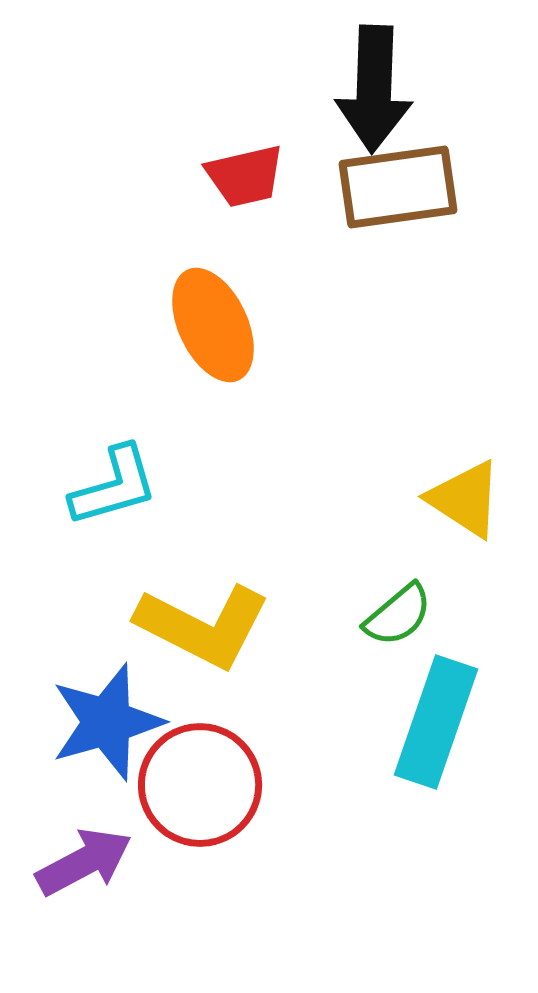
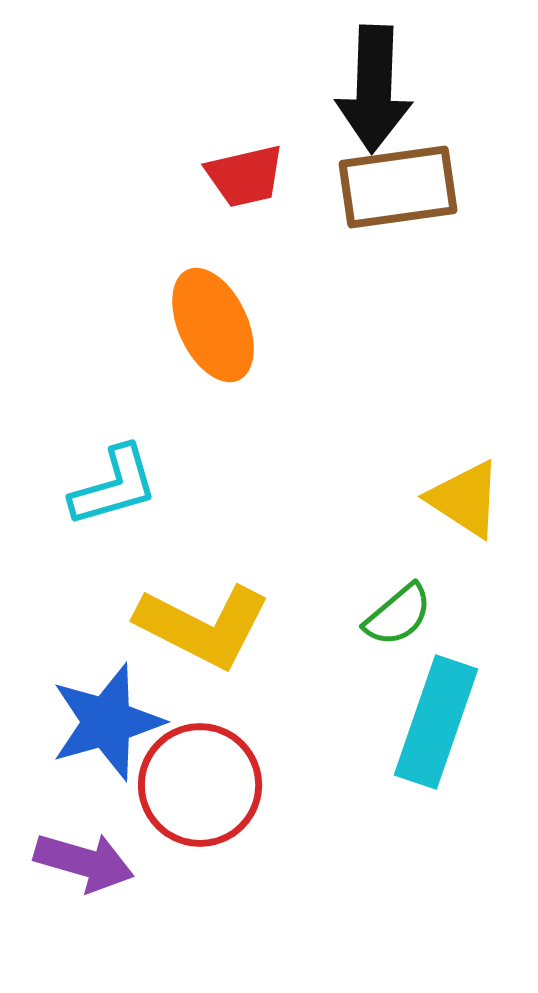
purple arrow: rotated 44 degrees clockwise
